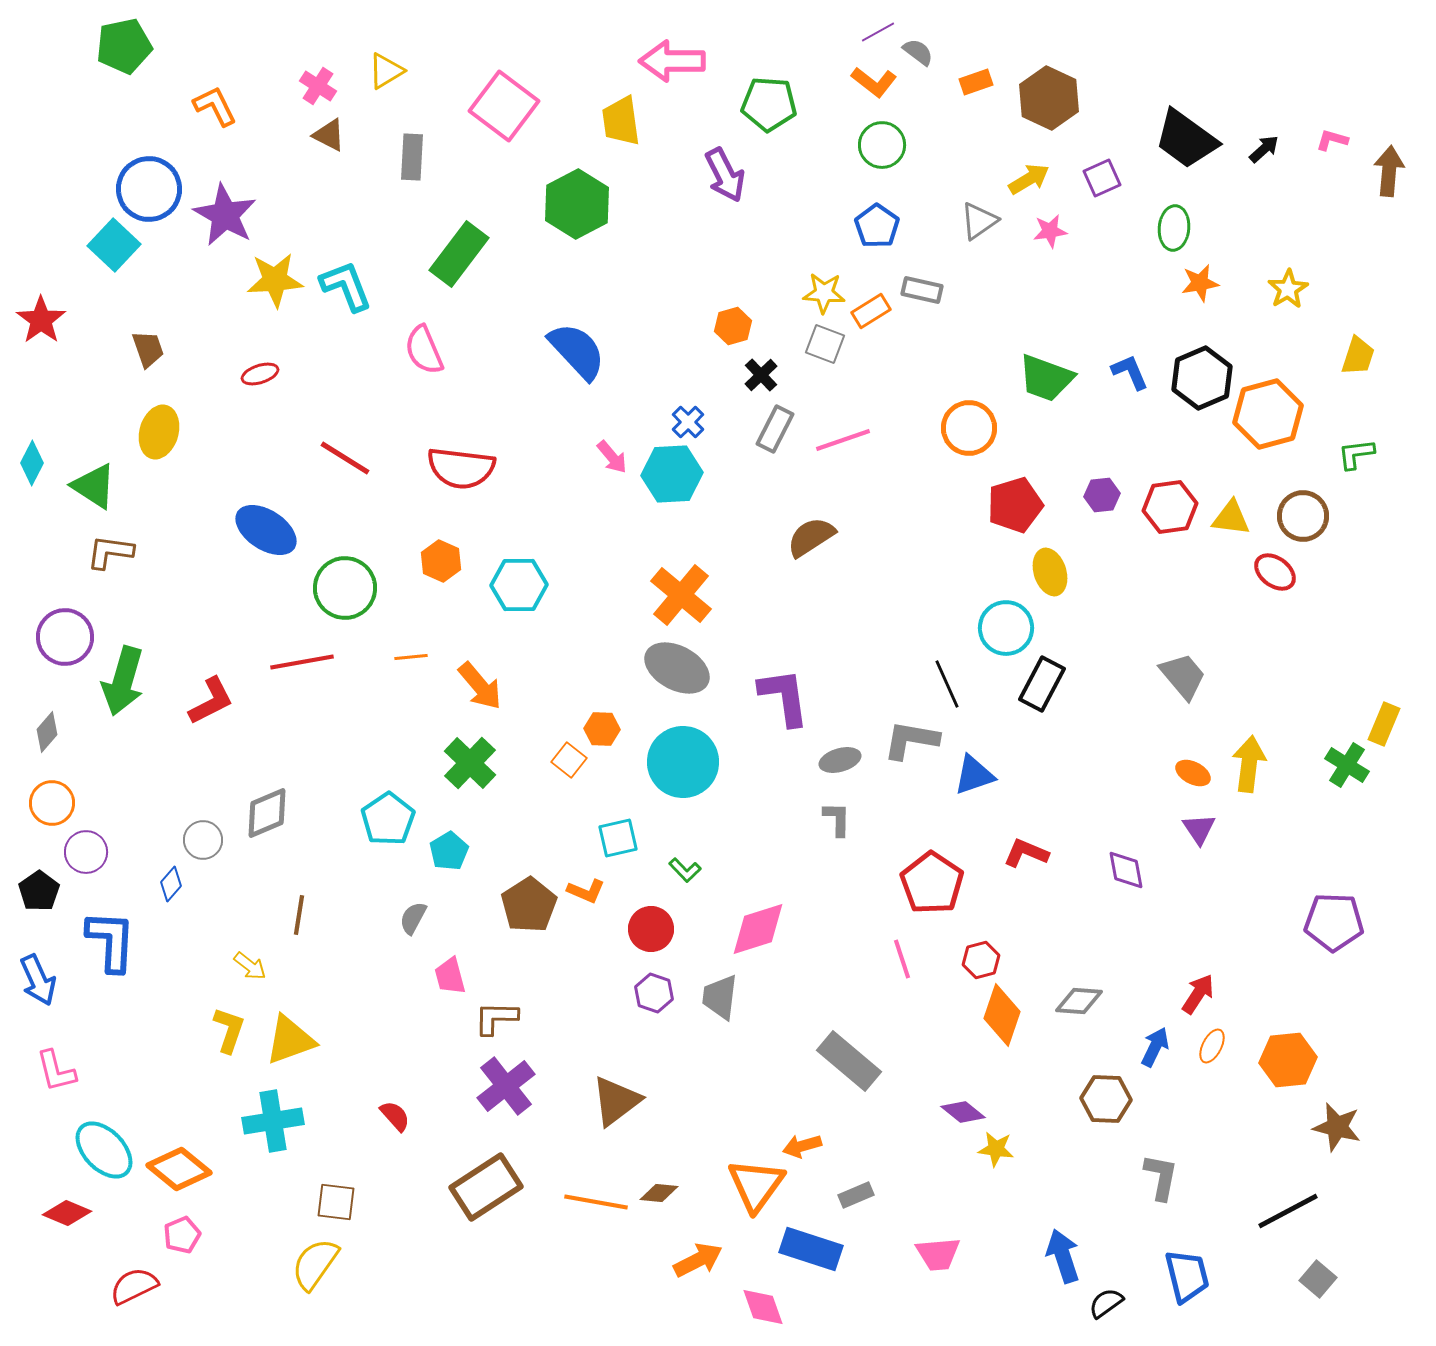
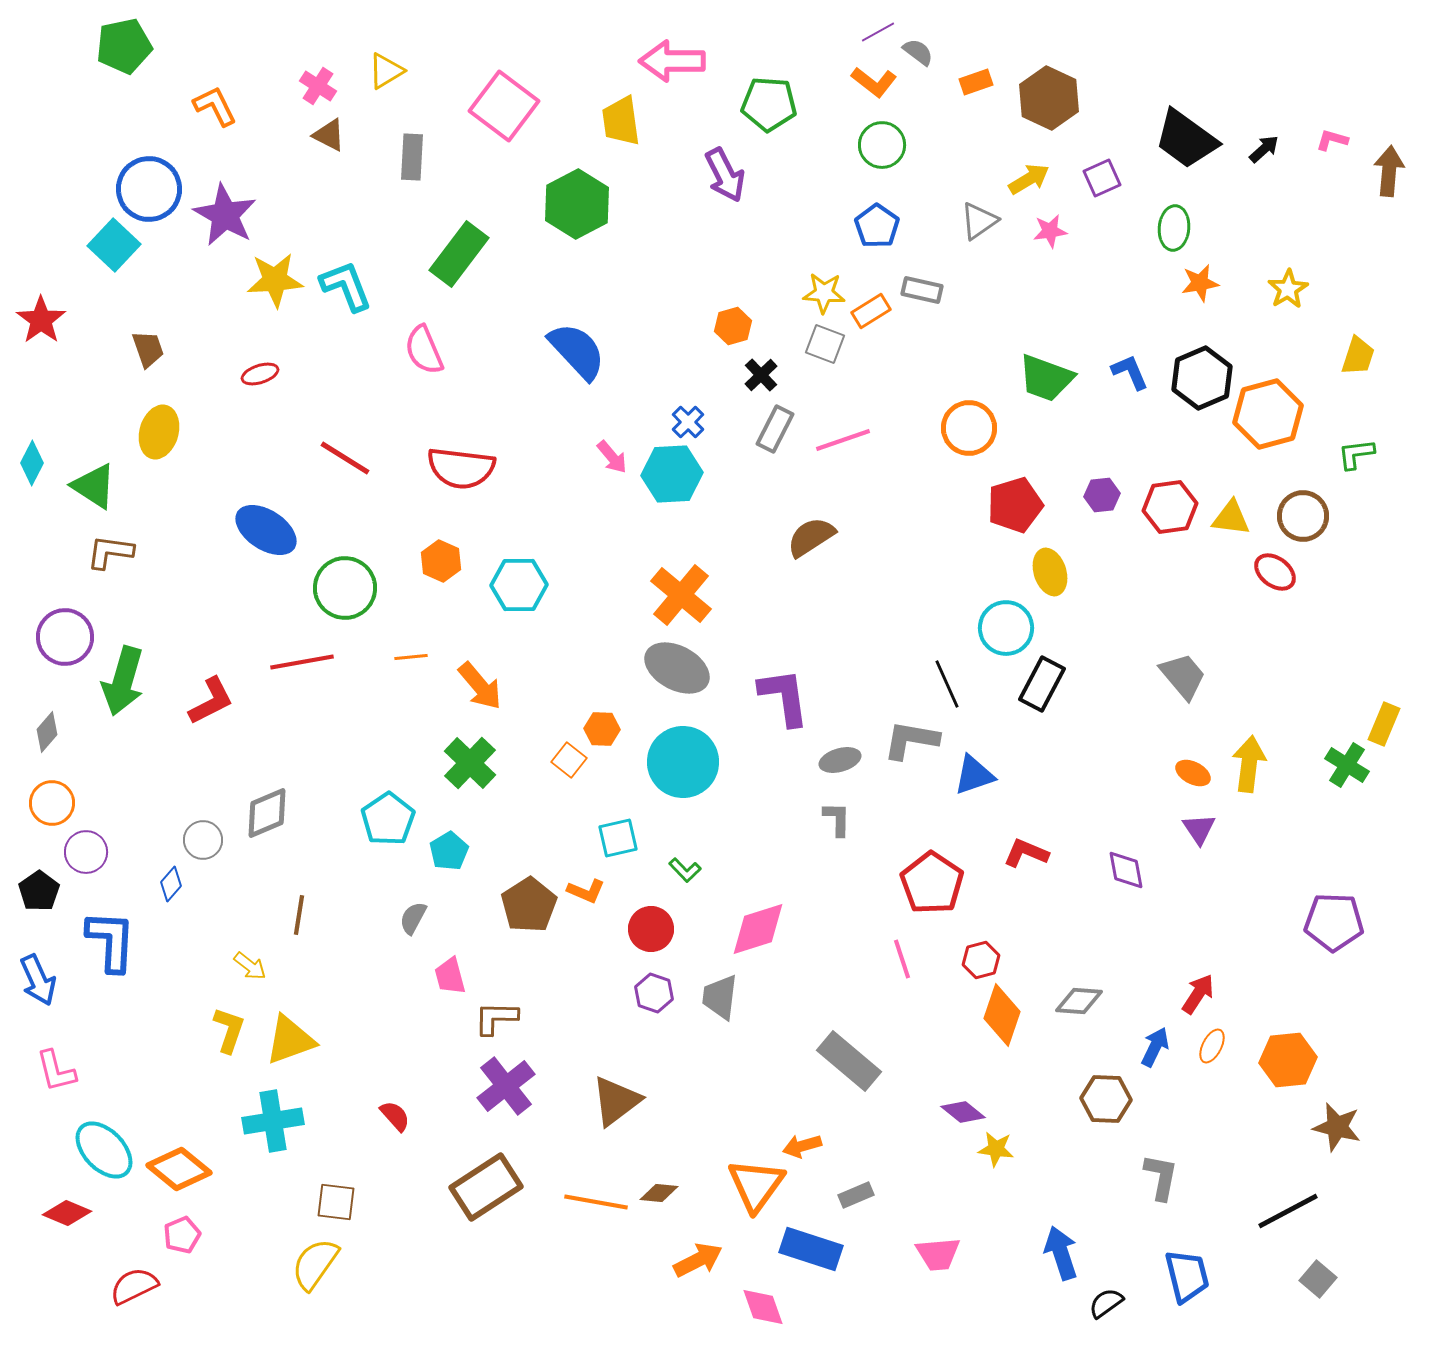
blue arrow at (1063, 1256): moved 2 px left, 3 px up
